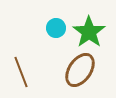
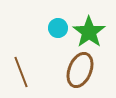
cyan circle: moved 2 px right
brown ellipse: rotated 12 degrees counterclockwise
